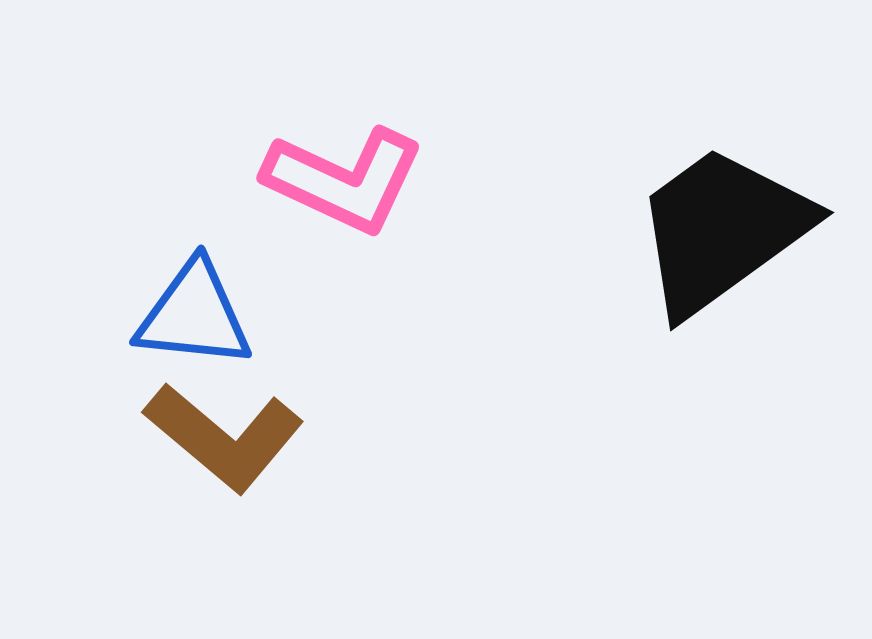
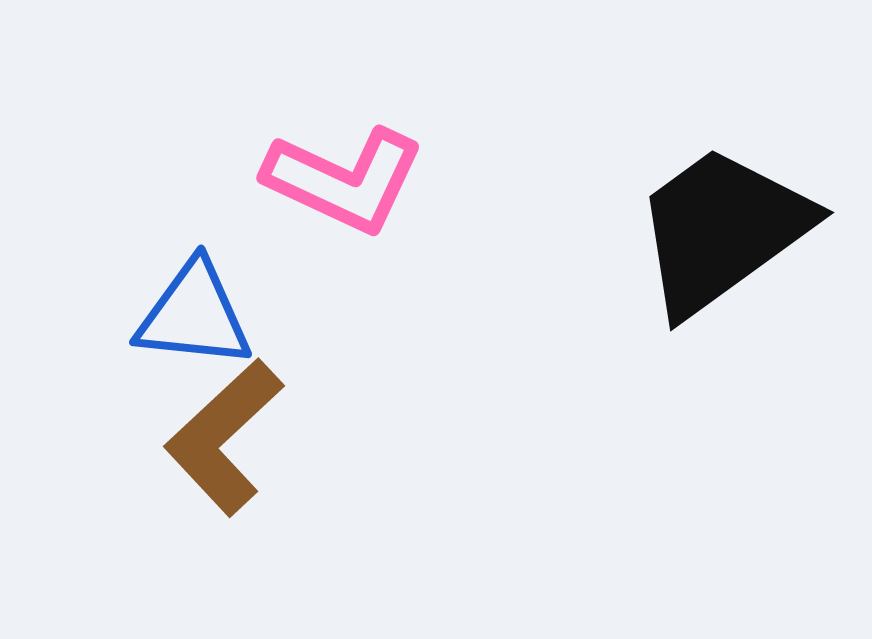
brown L-shape: rotated 97 degrees clockwise
